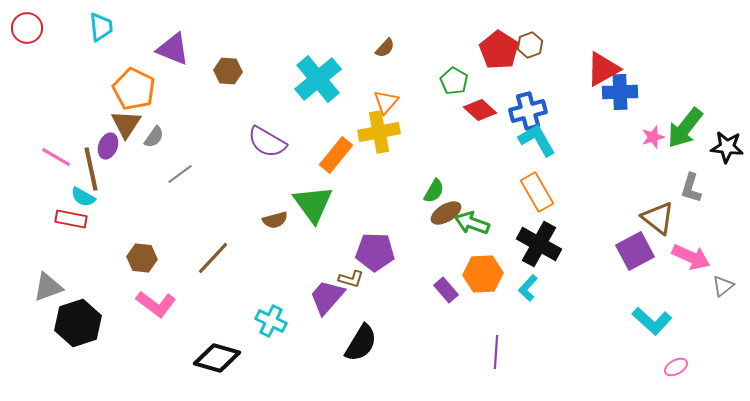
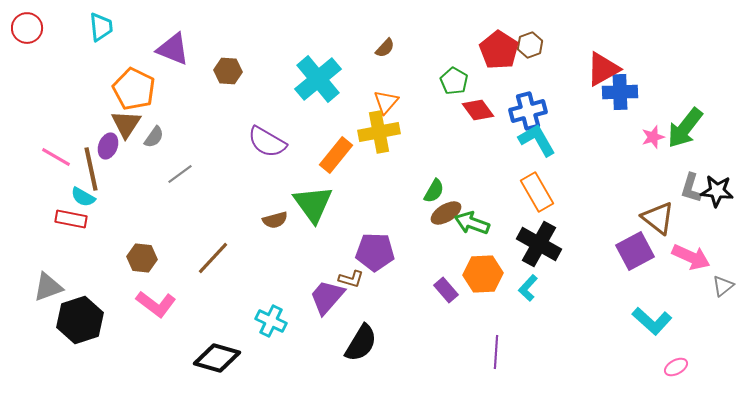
red diamond at (480, 110): moved 2 px left; rotated 12 degrees clockwise
black star at (727, 147): moved 10 px left, 44 px down
black hexagon at (78, 323): moved 2 px right, 3 px up
